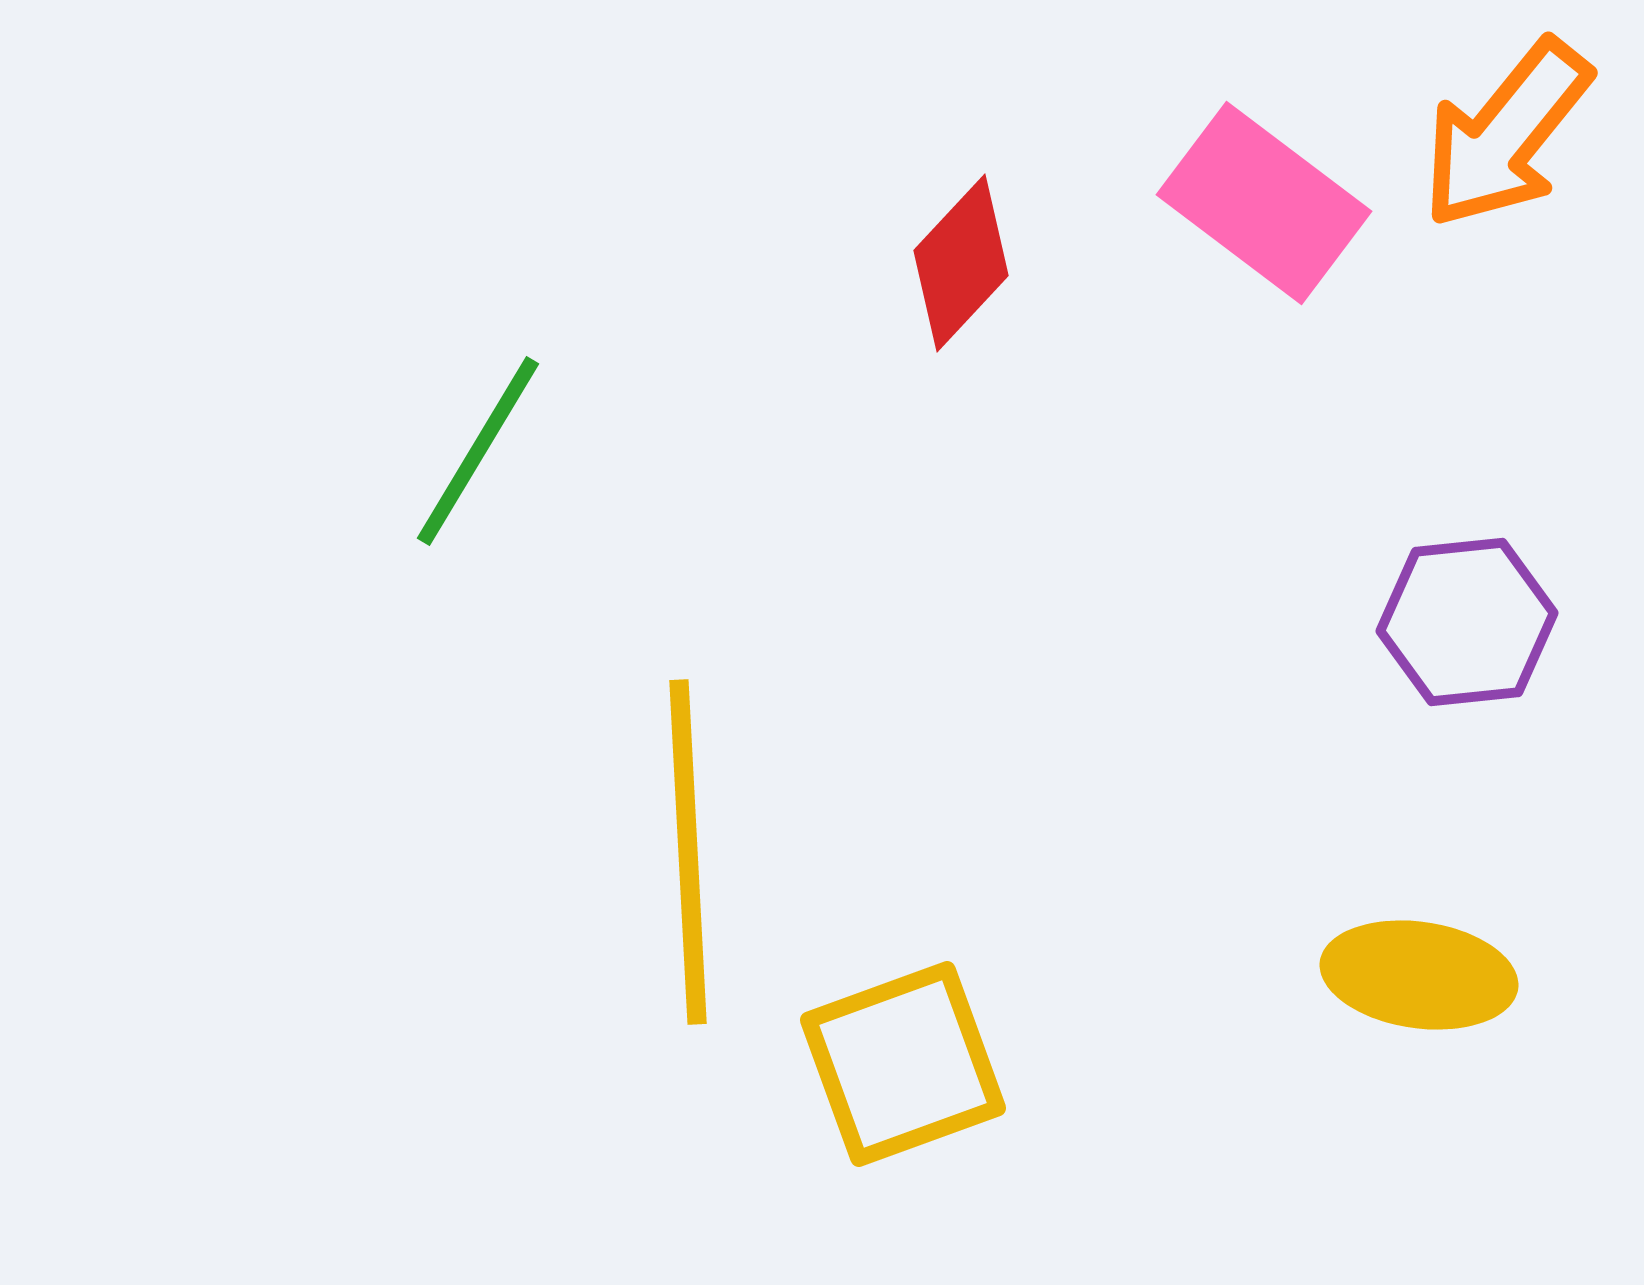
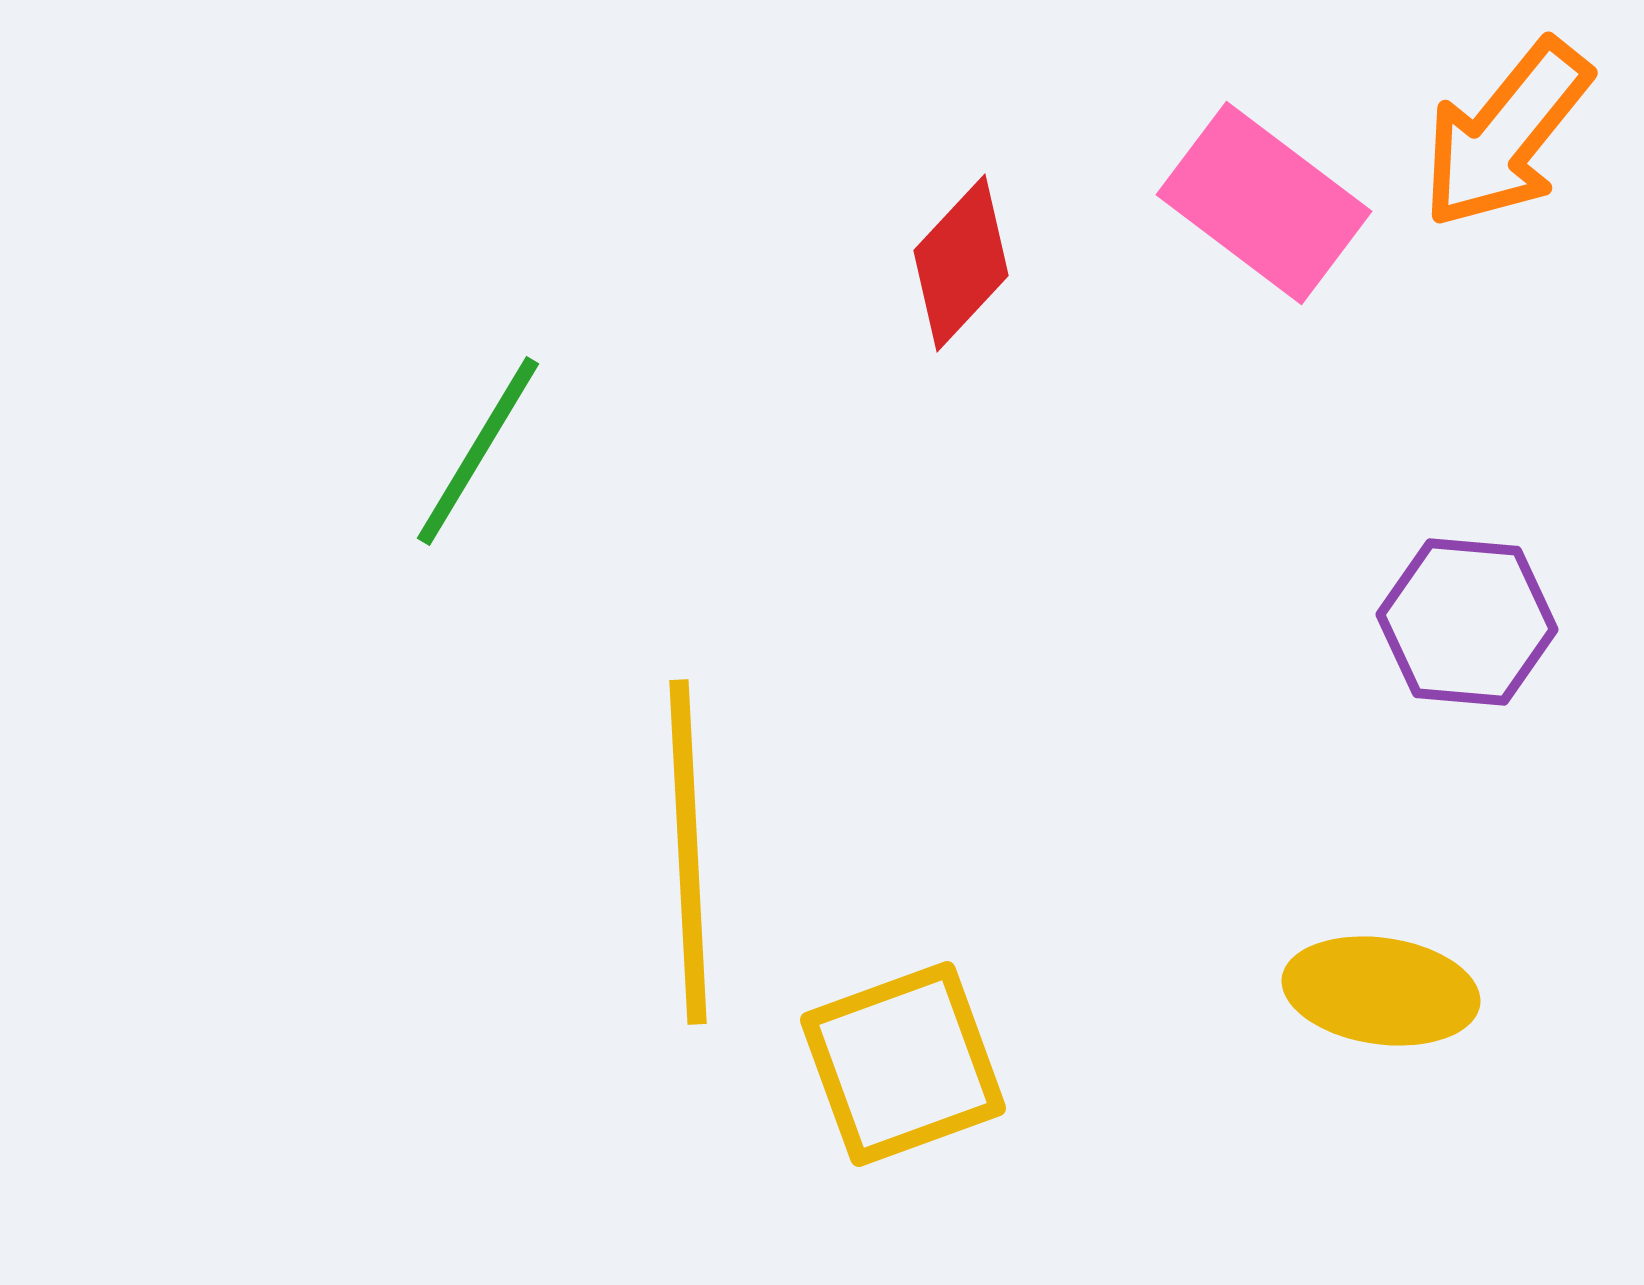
purple hexagon: rotated 11 degrees clockwise
yellow ellipse: moved 38 px left, 16 px down
